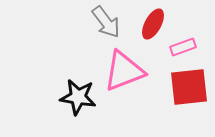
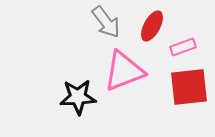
red ellipse: moved 1 px left, 2 px down
black star: rotated 12 degrees counterclockwise
